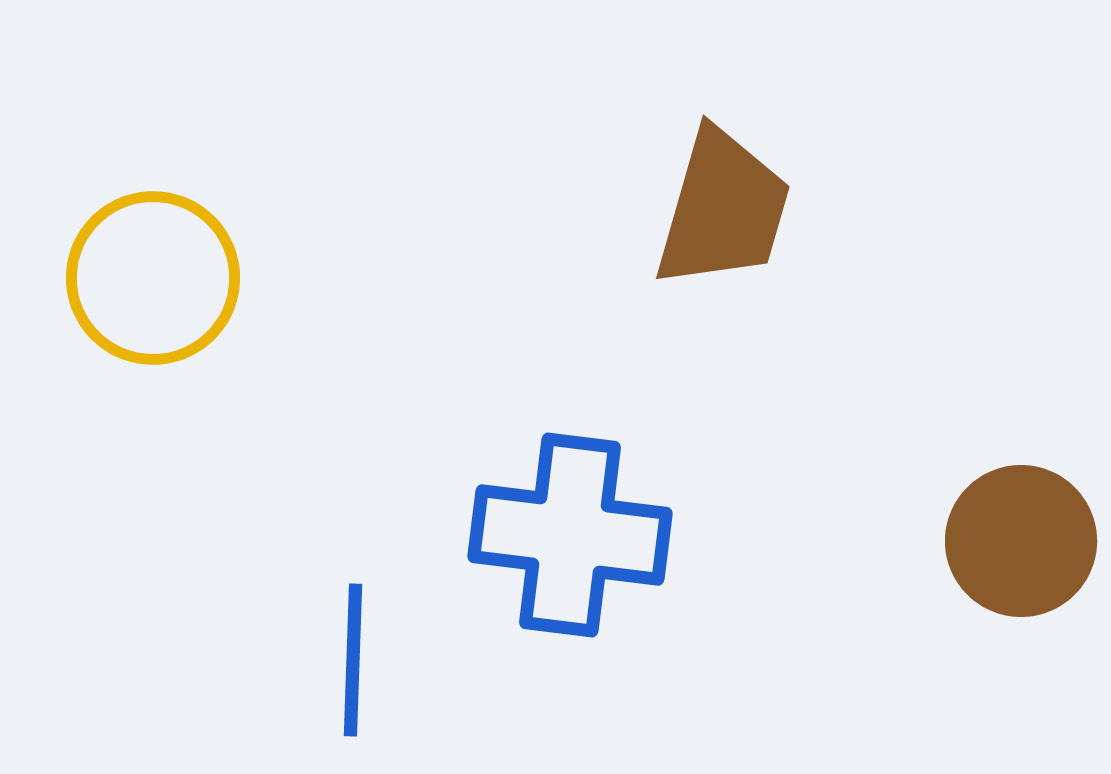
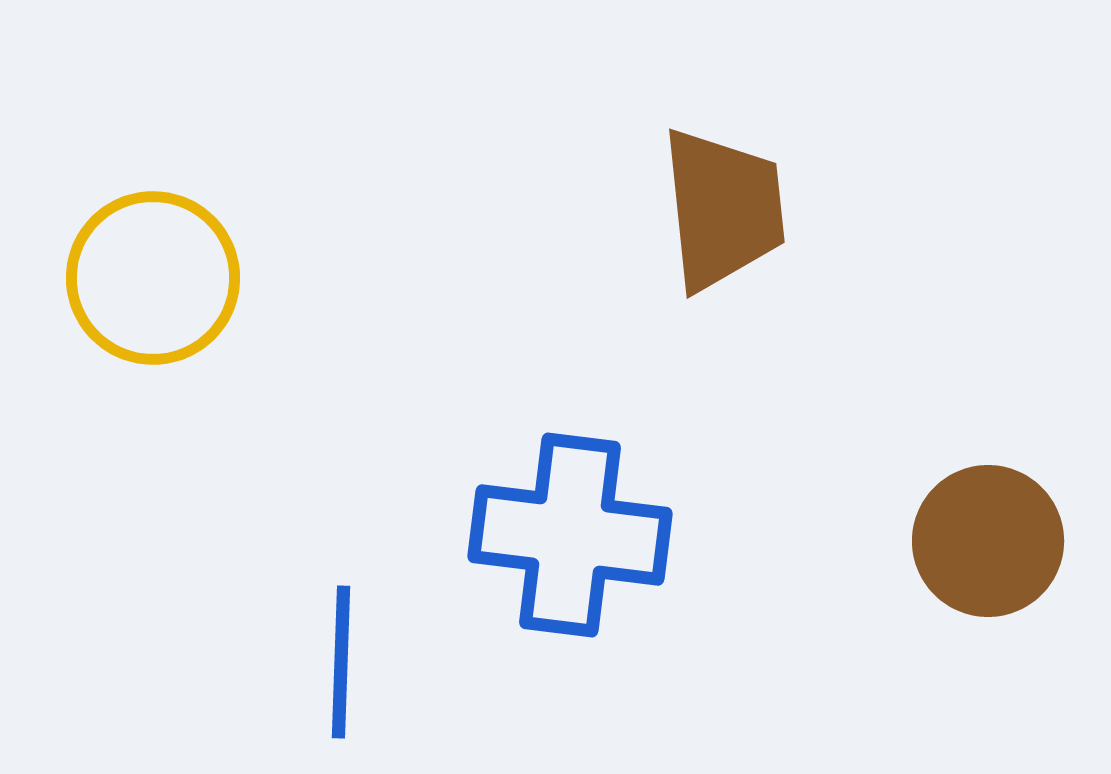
brown trapezoid: rotated 22 degrees counterclockwise
brown circle: moved 33 px left
blue line: moved 12 px left, 2 px down
